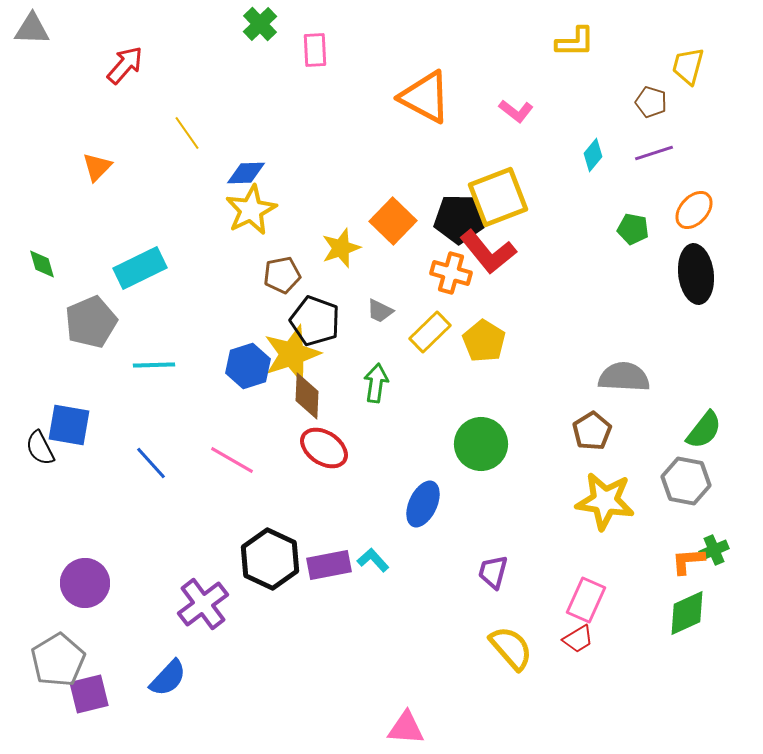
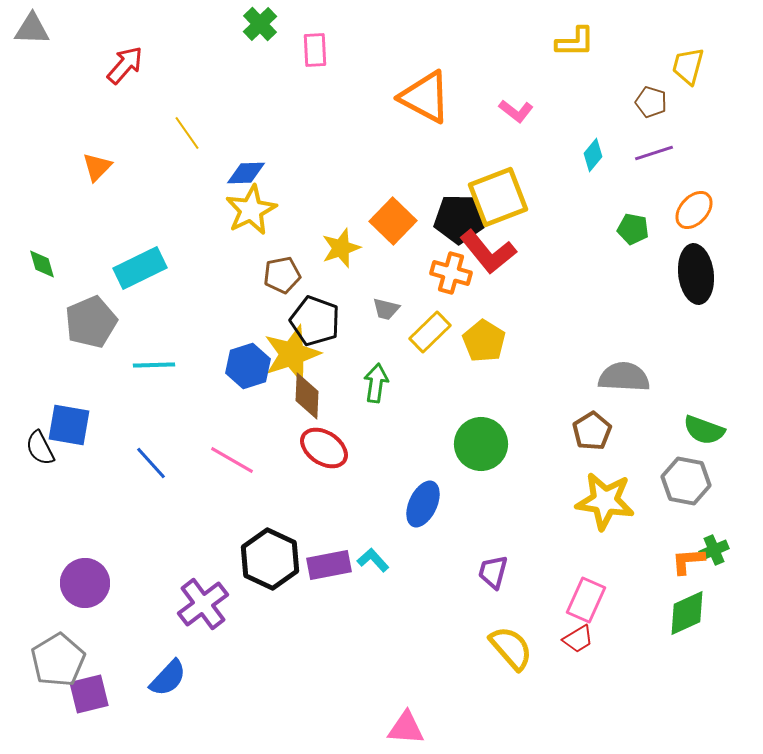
gray trapezoid at (380, 311): moved 6 px right, 2 px up; rotated 12 degrees counterclockwise
green semicircle at (704, 430): rotated 72 degrees clockwise
